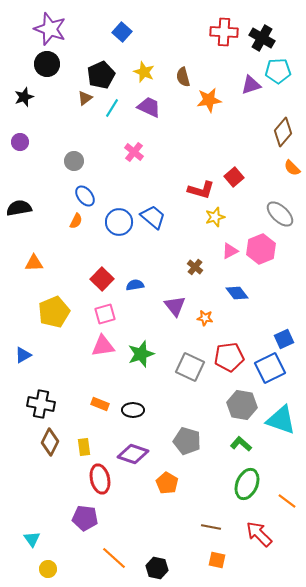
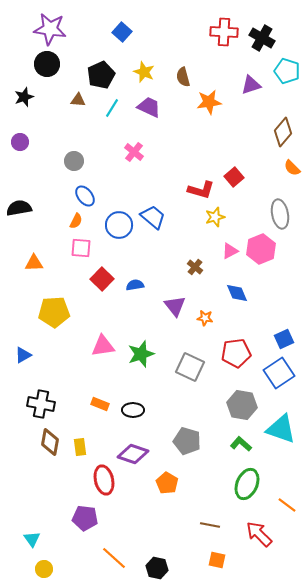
purple star at (50, 29): rotated 12 degrees counterclockwise
cyan pentagon at (278, 71): moved 9 px right; rotated 20 degrees clockwise
brown triangle at (85, 98): moved 7 px left, 2 px down; rotated 42 degrees clockwise
orange star at (209, 100): moved 2 px down
gray ellipse at (280, 214): rotated 36 degrees clockwise
blue circle at (119, 222): moved 3 px down
blue diamond at (237, 293): rotated 15 degrees clockwise
yellow pentagon at (54, 312): rotated 20 degrees clockwise
pink square at (105, 314): moved 24 px left, 66 px up; rotated 20 degrees clockwise
red pentagon at (229, 357): moved 7 px right, 4 px up
blue square at (270, 368): moved 9 px right, 5 px down; rotated 8 degrees counterclockwise
cyan triangle at (281, 420): moved 9 px down
brown diamond at (50, 442): rotated 16 degrees counterclockwise
yellow rectangle at (84, 447): moved 4 px left
red ellipse at (100, 479): moved 4 px right, 1 px down
orange line at (287, 501): moved 4 px down
brown line at (211, 527): moved 1 px left, 2 px up
yellow circle at (48, 569): moved 4 px left
